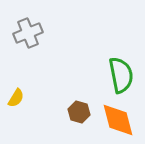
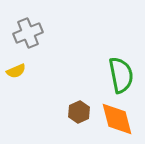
yellow semicircle: moved 27 px up; rotated 36 degrees clockwise
brown hexagon: rotated 20 degrees clockwise
orange diamond: moved 1 px left, 1 px up
